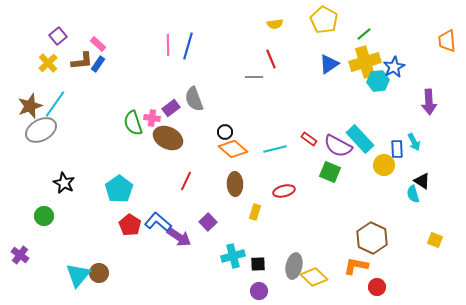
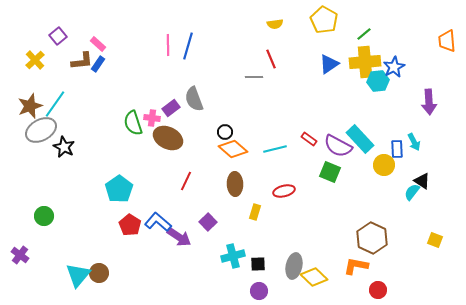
yellow cross at (365, 62): rotated 12 degrees clockwise
yellow cross at (48, 63): moved 13 px left, 3 px up
black star at (64, 183): moved 36 px up
cyan semicircle at (413, 194): moved 1 px left, 2 px up; rotated 54 degrees clockwise
red circle at (377, 287): moved 1 px right, 3 px down
